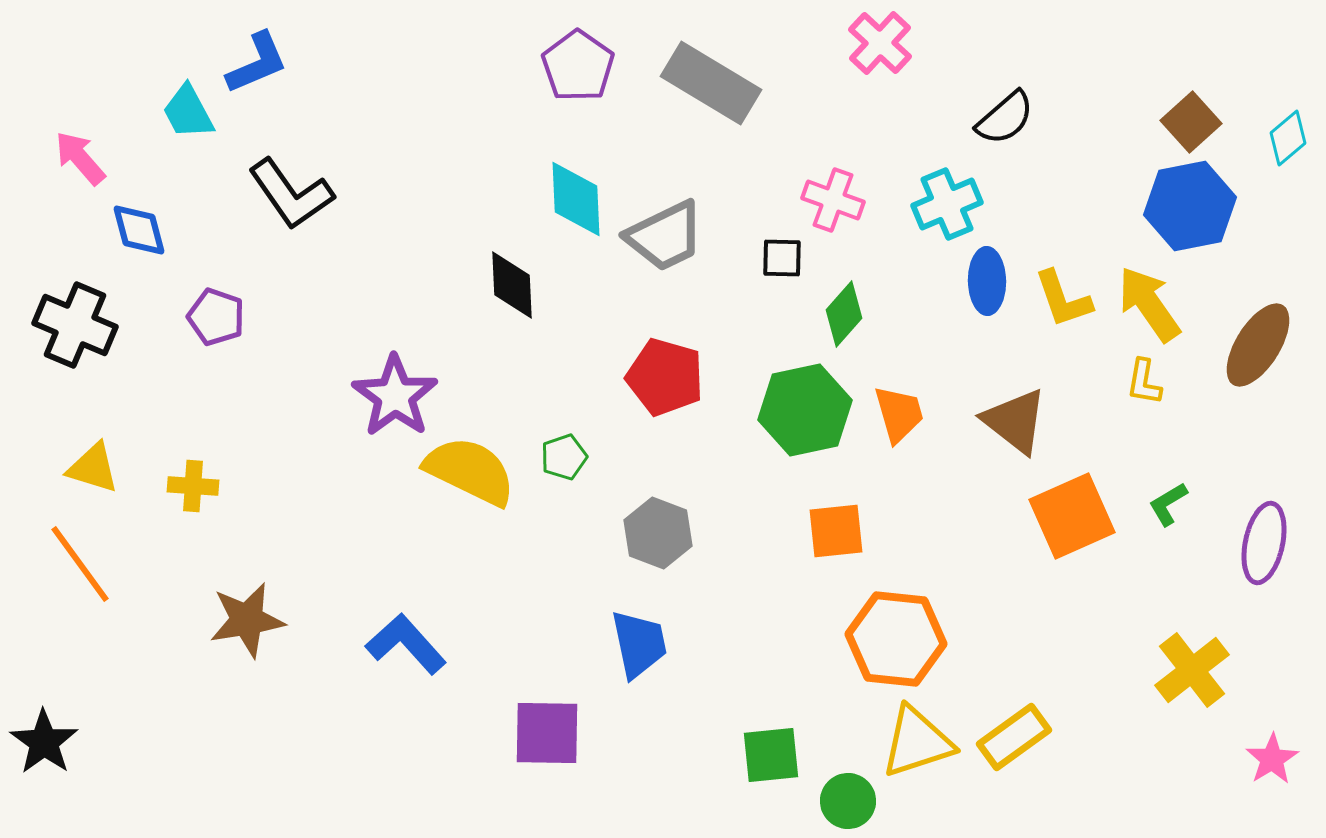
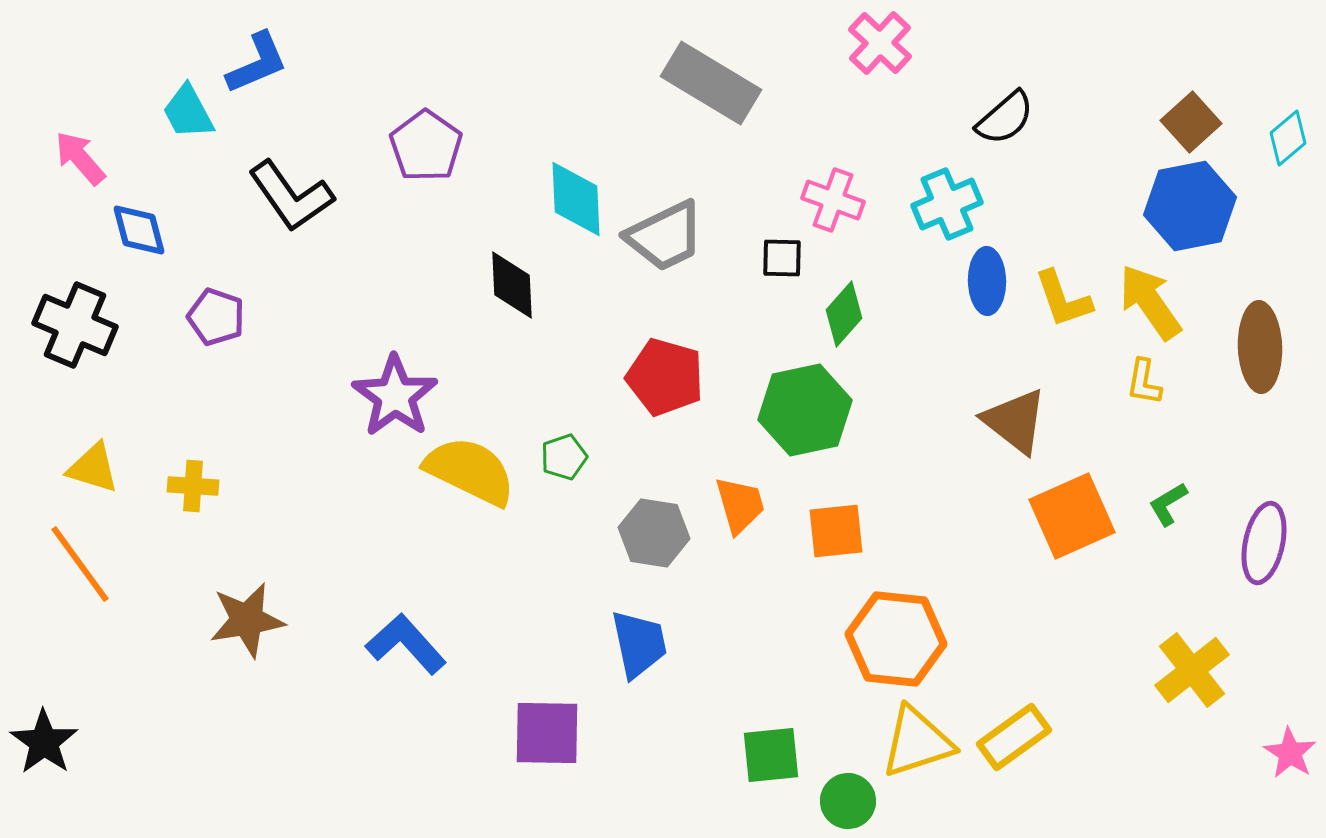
purple pentagon at (578, 66): moved 152 px left, 80 px down
black L-shape at (291, 194): moved 2 px down
yellow arrow at (1149, 304): moved 1 px right, 2 px up
brown ellipse at (1258, 345): moved 2 px right, 2 px down; rotated 34 degrees counterclockwise
orange trapezoid at (899, 414): moved 159 px left, 91 px down
gray hexagon at (658, 533): moved 4 px left; rotated 12 degrees counterclockwise
pink star at (1272, 759): moved 18 px right, 6 px up; rotated 8 degrees counterclockwise
